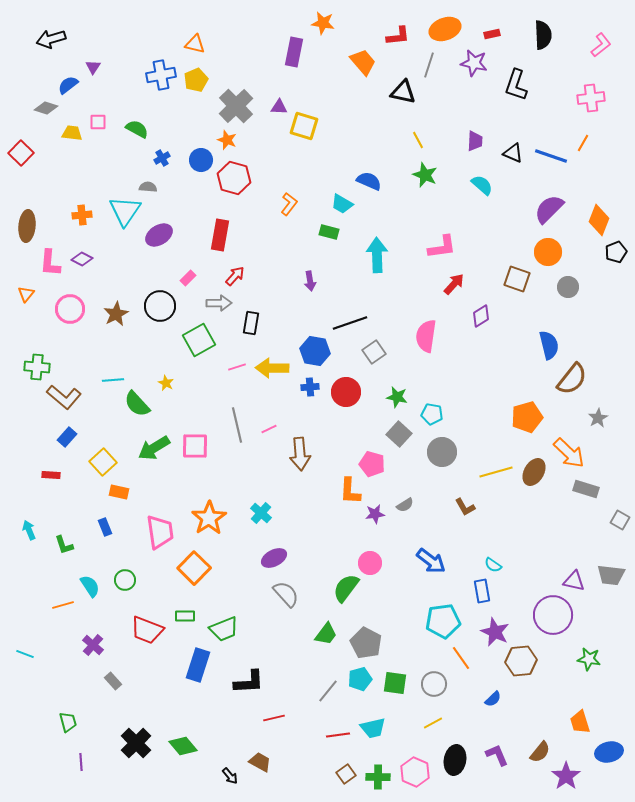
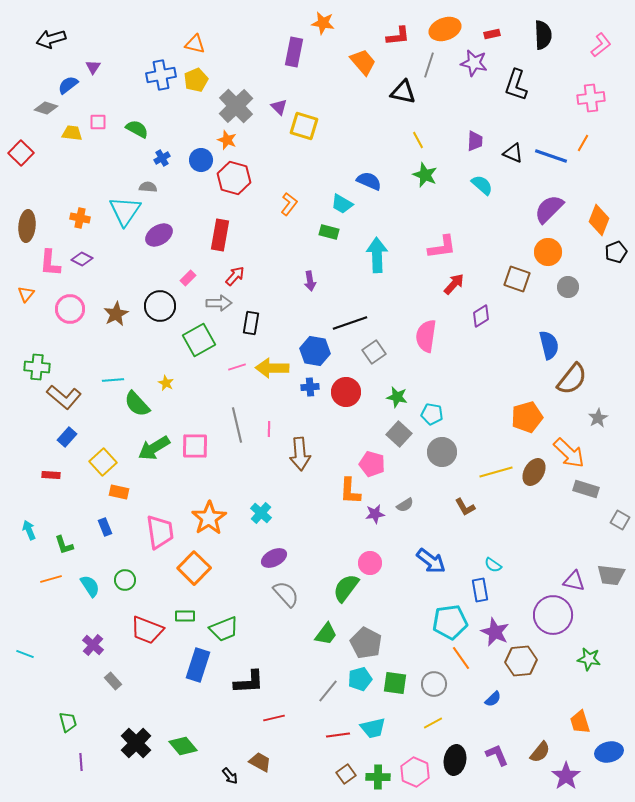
purple triangle at (279, 107): rotated 42 degrees clockwise
orange cross at (82, 215): moved 2 px left, 3 px down; rotated 18 degrees clockwise
pink line at (269, 429): rotated 63 degrees counterclockwise
blue rectangle at (482, 591): moved 2 px left, 1 px up
orange line at (63, 605): moved 12 px left, 26 px up
cyan pentagon at (443, 621): moved 7 px right, 1 px down
